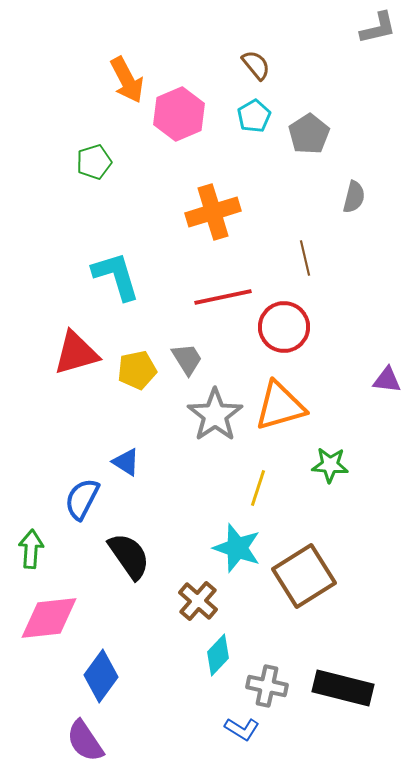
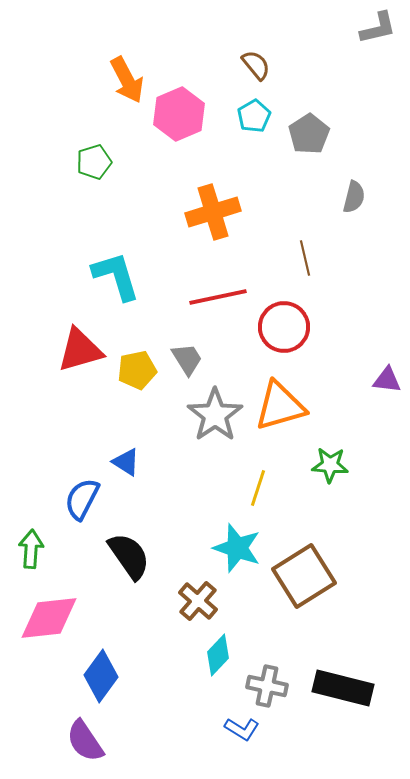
red line: moved 5 px left
red triangle: moved 4 px right, 3 px up
